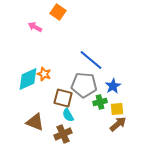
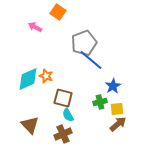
orange star: moved 2 px right, 2 px down
gray pentagon: moved 42 px up; rotated 25 degrees counterclockwise
brown triangle: moved 5 px left, 3 px down; rotated 24 degrees clockwise
